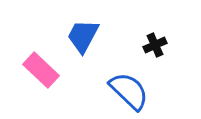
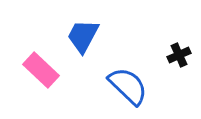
black cross: moved 24 px right, 10 px down
blue semicircle: moved 1 px left, 5 px up
